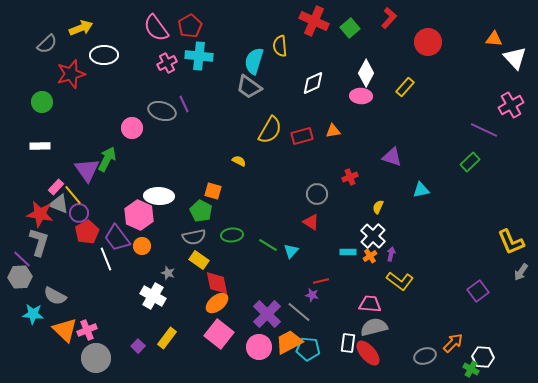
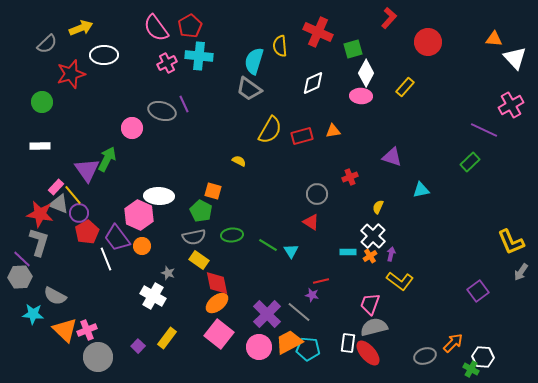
red cross at (314, 21): moved 4 px right, 11 px down
green square at (350, 28): moved 3 px right, 21 px down; rotated 24 degrees clockwise
gray trapezoid at (249, 87): moved 2 px down
cyan triangle at (291, 251): rotated 14 degrees counterclockwise
pink trapezoid at (370, 304): rotated 75 degrees counterclockwise
gray circle at (96, 358): moved 2 px right, 1 px up
